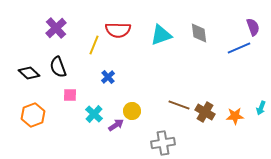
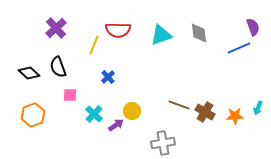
cyan arrow: moved 3 px left
